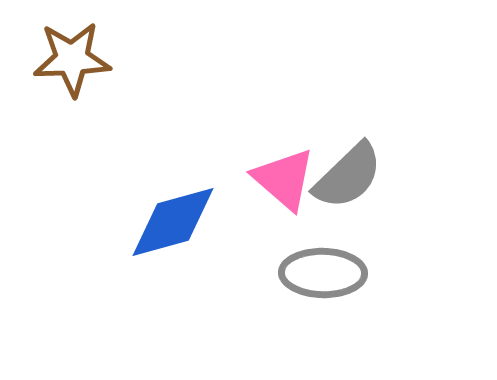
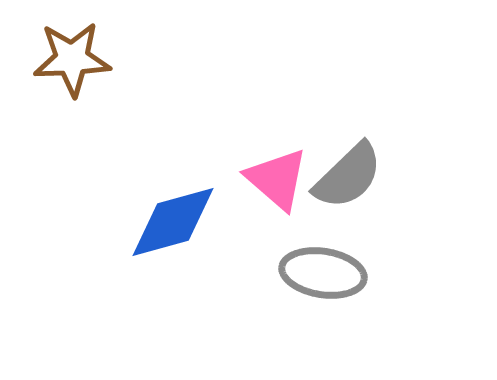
pink triangle: moved 7 px left
gray ellipse: rotated 8 degrees clockwise
